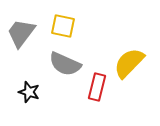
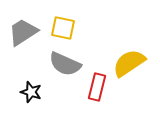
yellow square: moved 2 px down
gray trapezoid: moved 2 px right, 1 px up; rotated 20 degrees clockwise
yellow semicircle: rotated 12 degrees clockwise
black star: moved 2 px right
